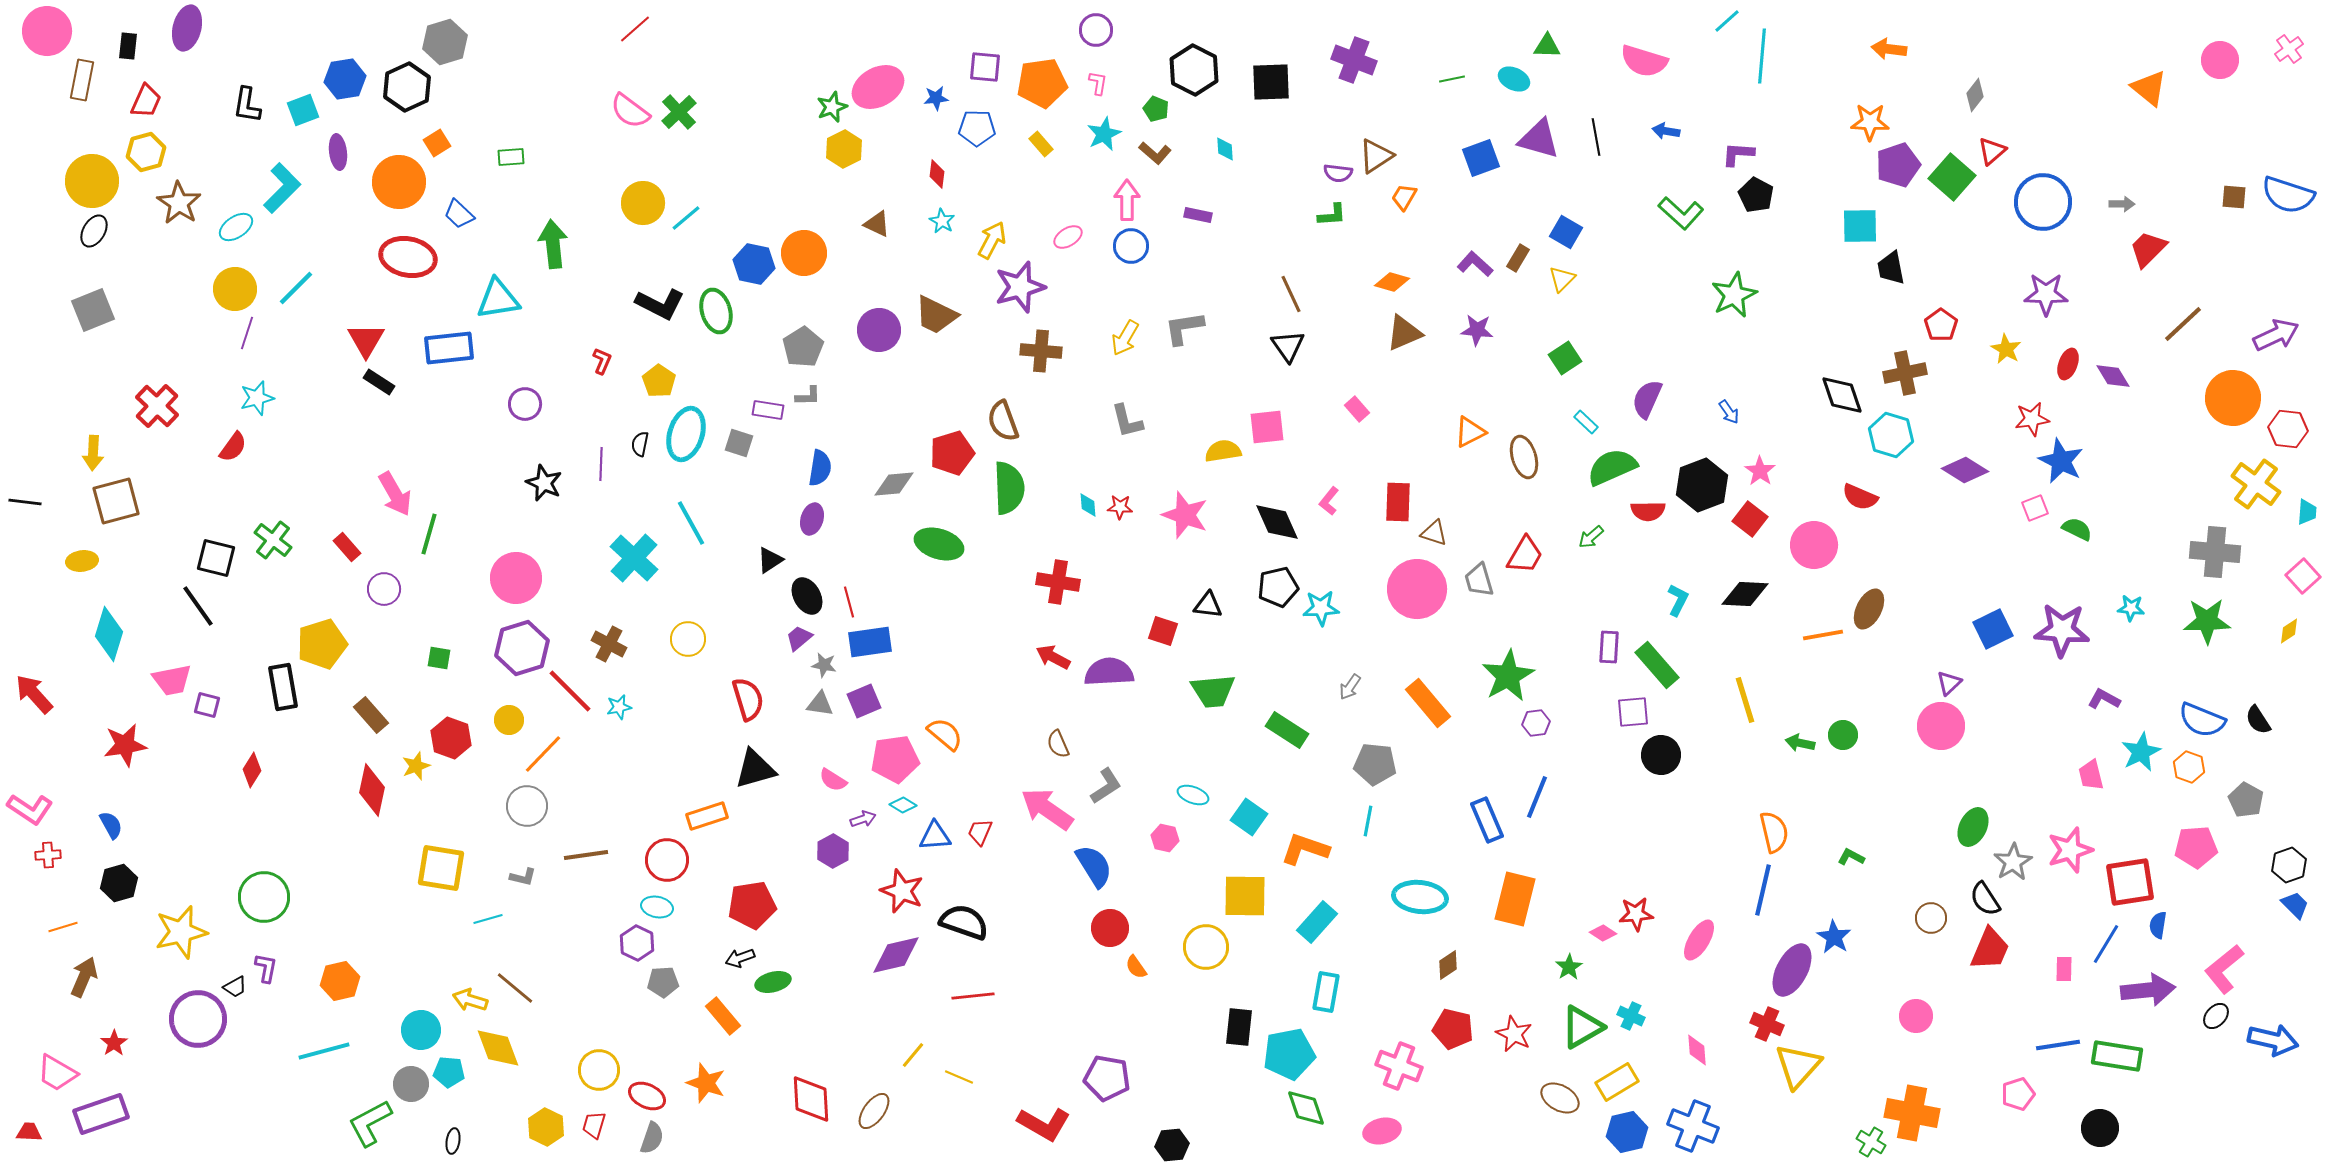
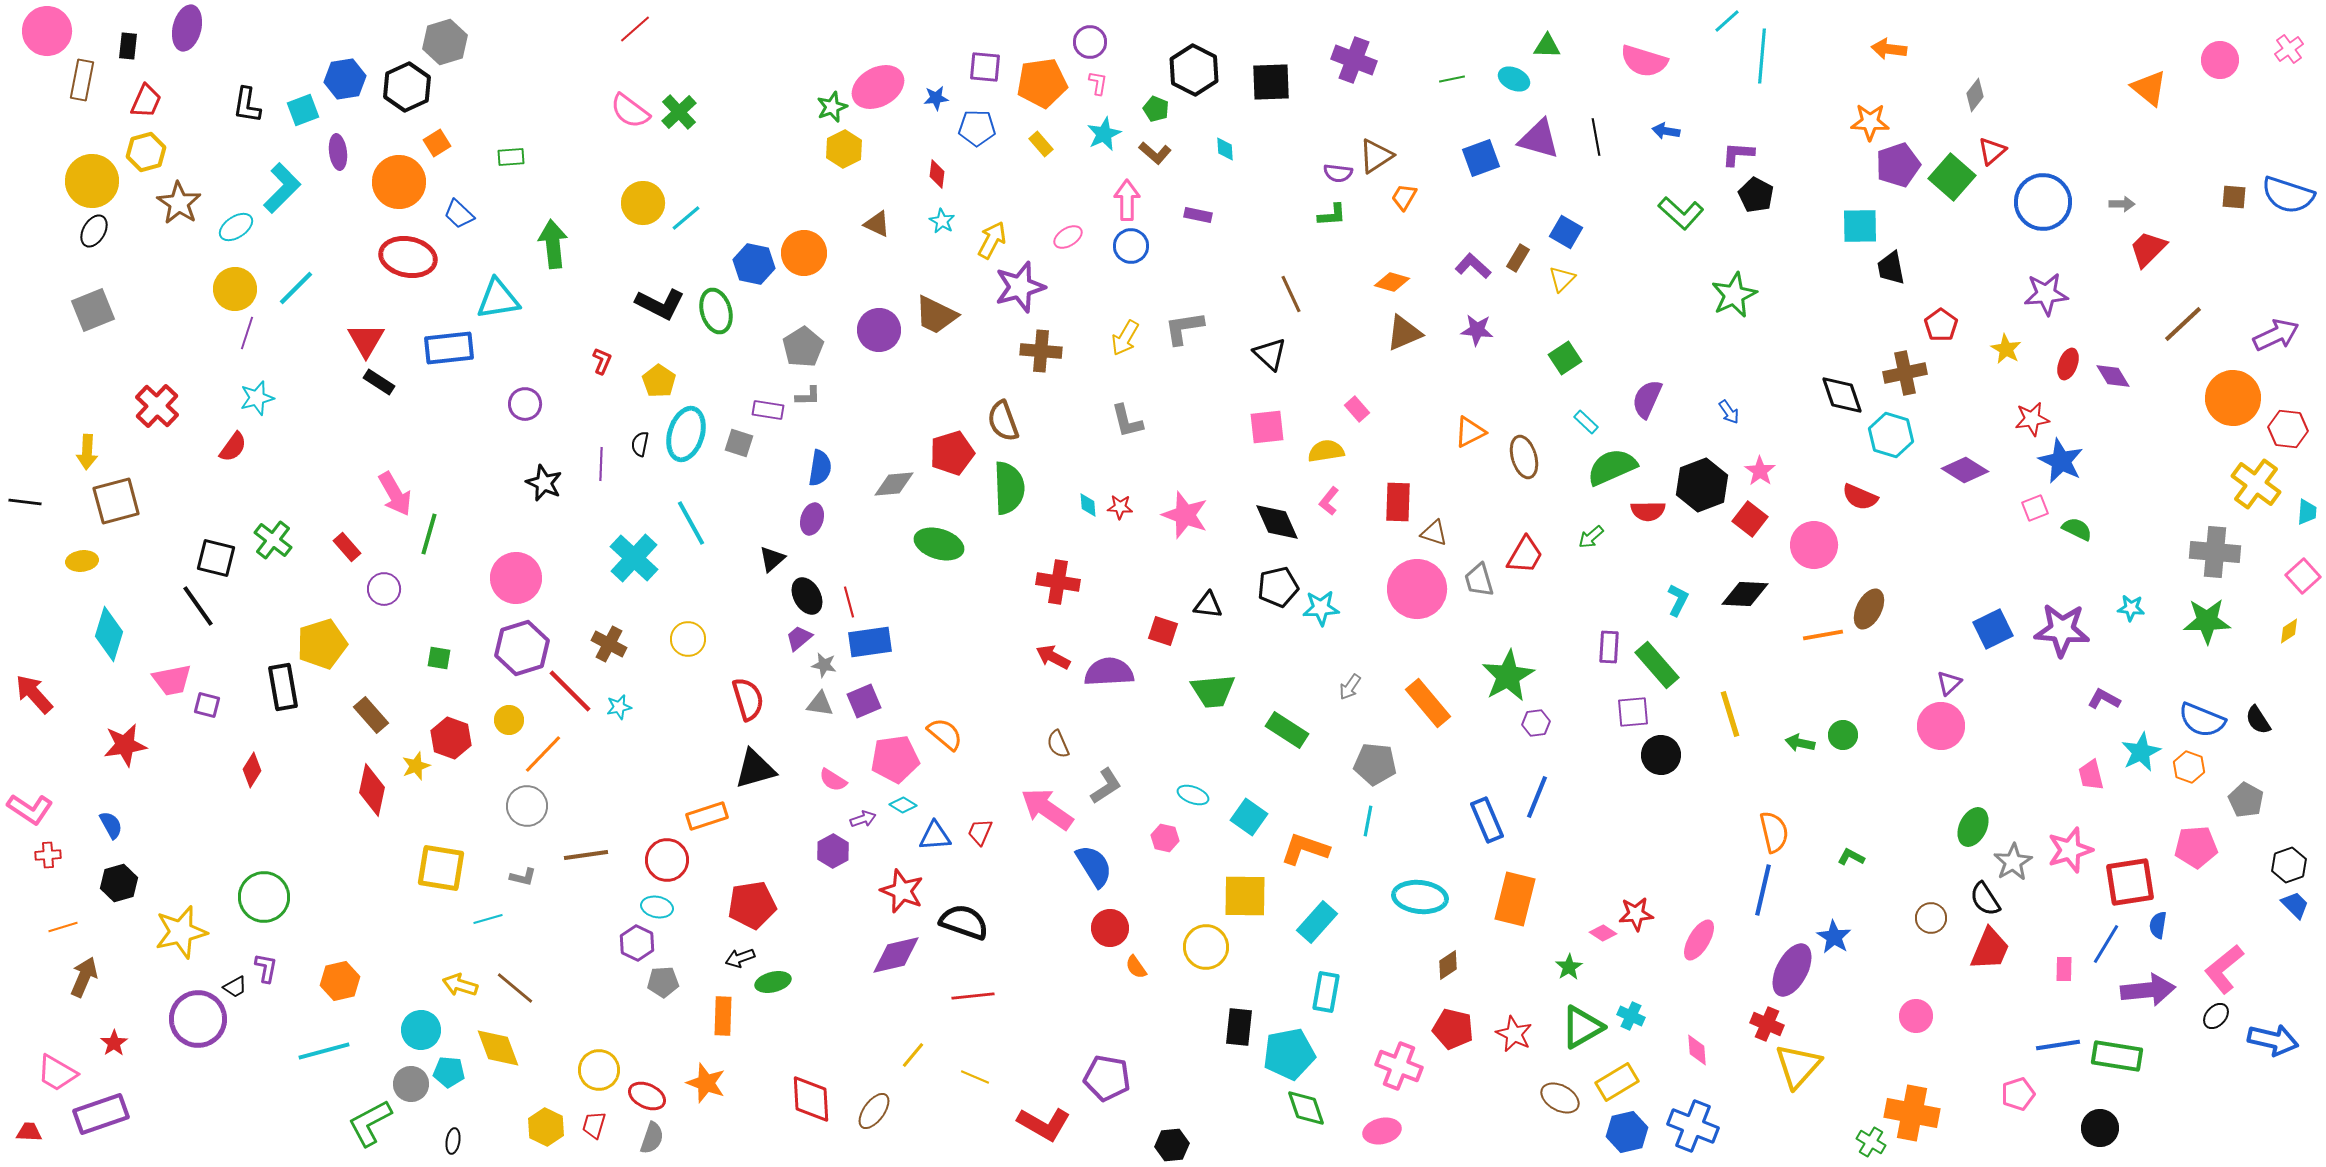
purple circle at (1096, 30): moved 6 px left, 12 px down
purple L-shape at (1475, 264): moved 2 px left, 2 px down
purple star at (2046, 294): rotated 6 degrees counterclockwise
black triangle at (1288, 346): moved 18 px left, 8 px down; rotated 12 degrees counterclockwise
yellow semicircle at (1223, 451): moved 103 px right
yellow arrow at (93, 453): moved 6 px left, 1 px up
black triangle at (770, 560): moved 2 px right, 1 px up; rotated 8 degrees counterclockwise
yellow line at (1745, 700): moved 15 px left, 14 px down
yellow arrow at (470, 1000): moved 10 px left, 15 px up
orange rectangle at (723, 1016): rotated 42 degrees clockwise
yellow line at (959, 1077): moved 16 px right
